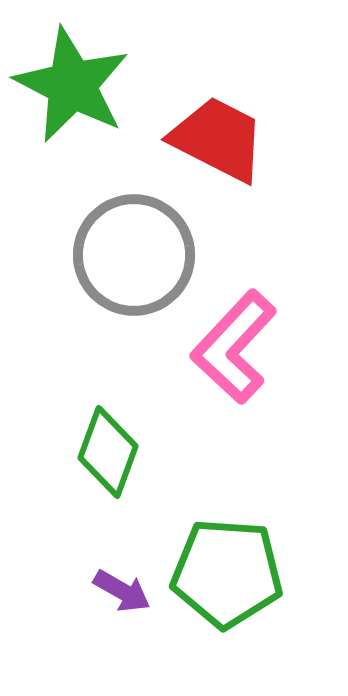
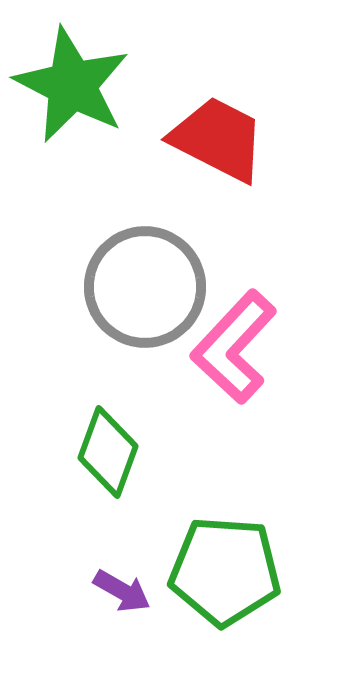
gray circle: moved 11 px right, 32 px down
green pentagon: moved 2 px left, 2 px up
